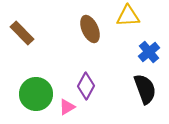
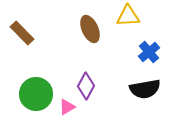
black semicircle: rotated 100 degrees clockwise
